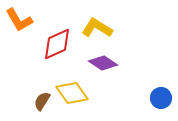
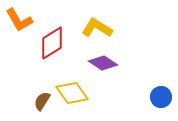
red diamond: moved 5 px left, 1 px up; rotated 8 degrees counterclockwise
blue circle: moved 1 px up
